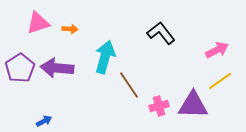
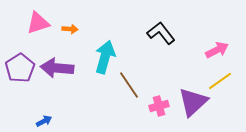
purple triangle: moved 3 px up; rotated 44 degrees counterclockwise
